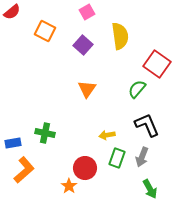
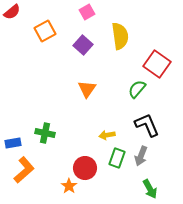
orange square: rotated 35 degrees clockwise
gray arrow: moved 1 px left, 1 px up
